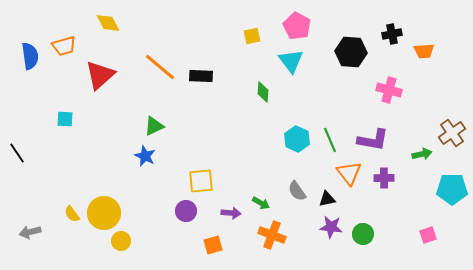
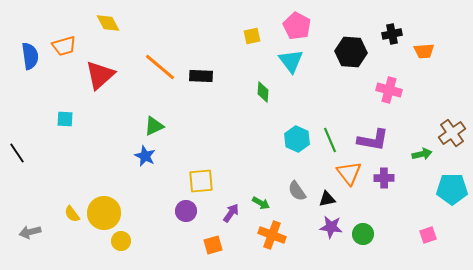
purple arrow at (231, 213): rotated 60 degrees counterclockwise
